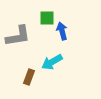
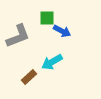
blue arrow: rotated 132 degrees clockwise
gray L-shape: rotated 12 degrees counterclockwise
brown rectangle: rotated 28 degrees clockwise
